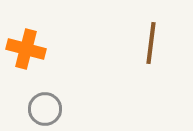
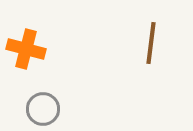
gray circle: moved 2 px left
